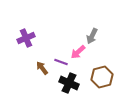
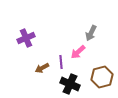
gray arrow: moved 1 px left, 3 px up
purple line: rotated 64 degrees clockwise
brown arrow: rotated 80 degrees counterclockwise
black cross: moved 1 px right, 1 px down
